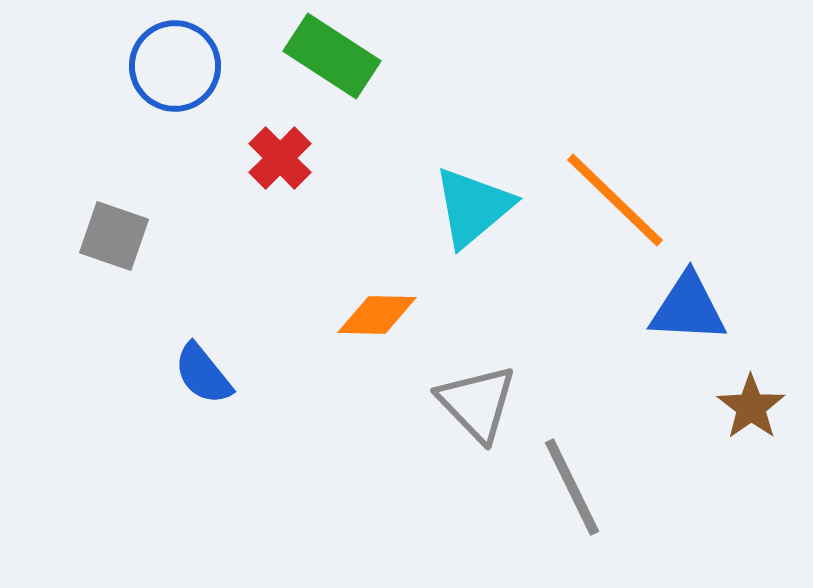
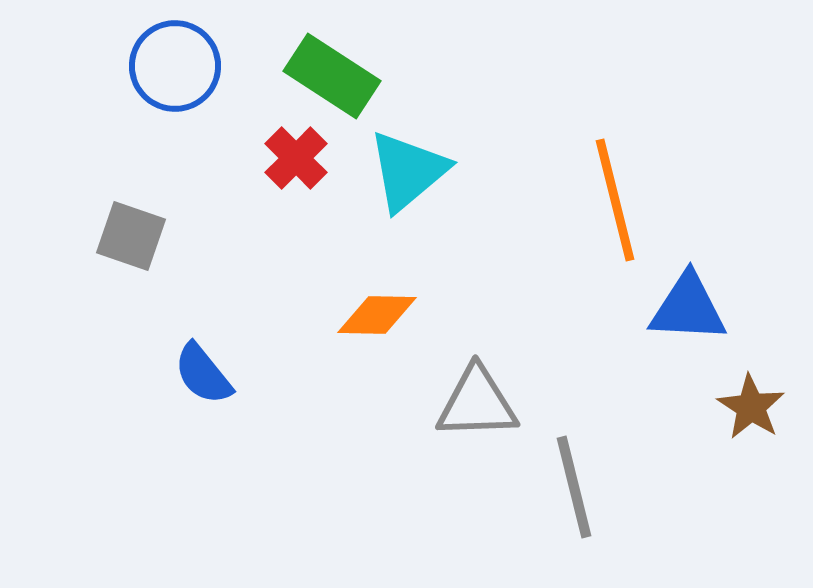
green rectangle: moved 20 px down
red cross: moved 16 px right
orange line: rotated 32 degrees clockwise
cyan triangle: moved 65 px left, 36 px up
gray square: moved 17 px right
gray triangle: rotated 48 degrees counterclockwise
brown star: rotated 4 degrees counterclockwise
gray line: moved 2 px right; rotated 12 degrees clockwise
